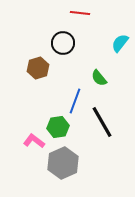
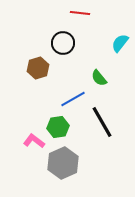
blue line: moved 2 px left, 2 px up; rotated 40 degrees clockwise
